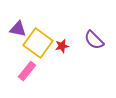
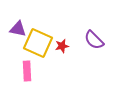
yellow square: rotated 12 degrees counterclockwise
pink rectangle: rotated 42 degrees counterclockwise
